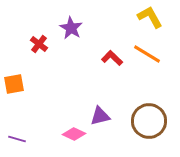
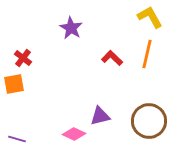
red cross: moved 16 px left, 14 px down
orange line: rotated 72 degrees clockwise
